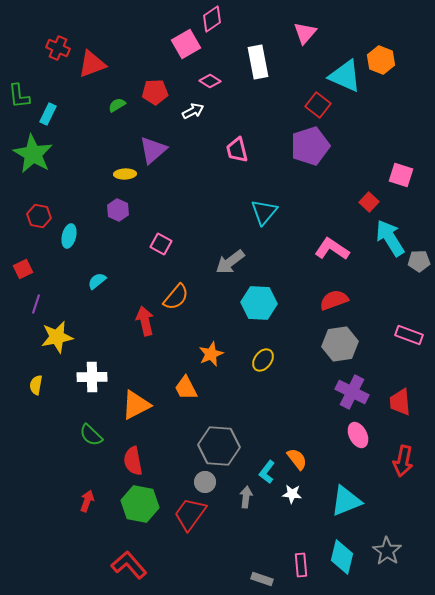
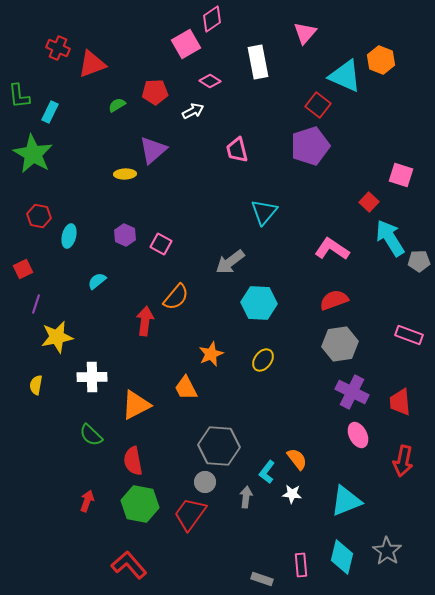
cyan rectangle at (48, 114): moved 2 px right, 2 px up
purple hexagon at (118, 210): moved 7 px right, 25 px down
red arrow at (145, 321): rotated 20 degrees clockwise
